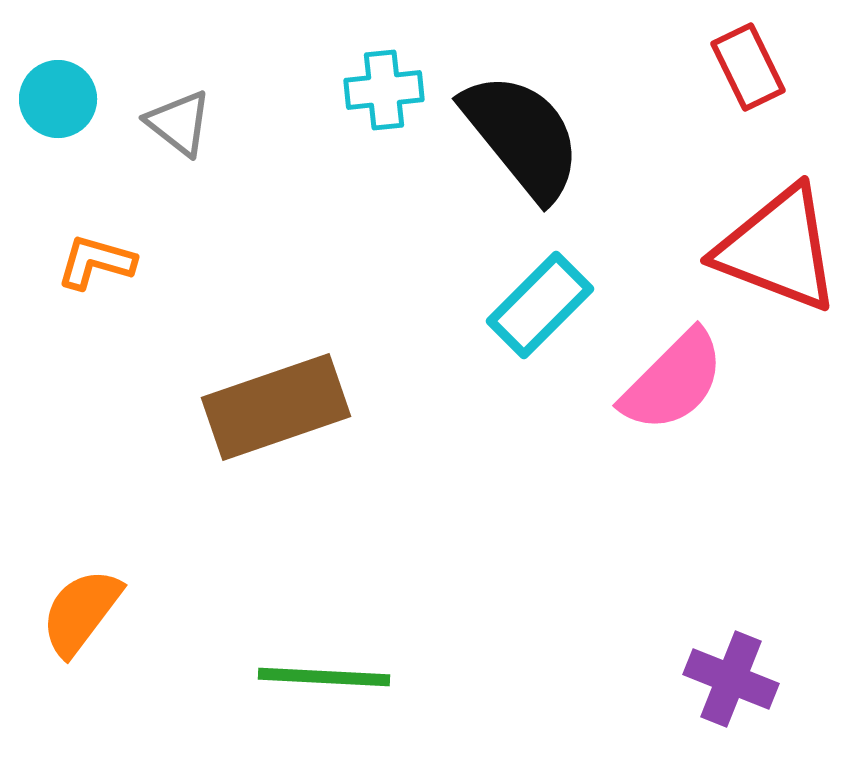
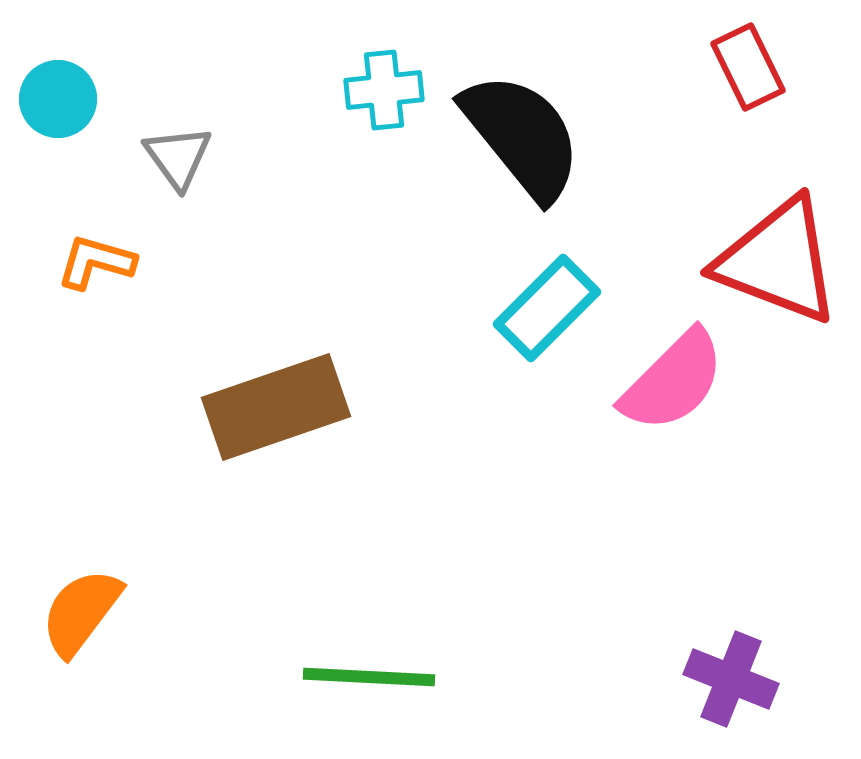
gray triangle: moved 1 px left, 34 px down; rotated 16 degrees clockwise
red triangle: moved 12 px down
cyan rectangle: moved 7 px right, 3 px down
green line: moved 45 px right
